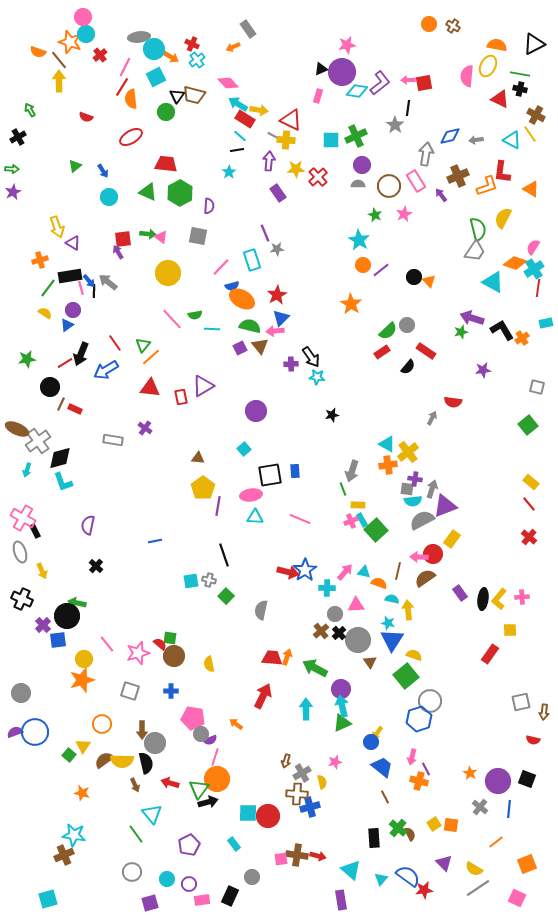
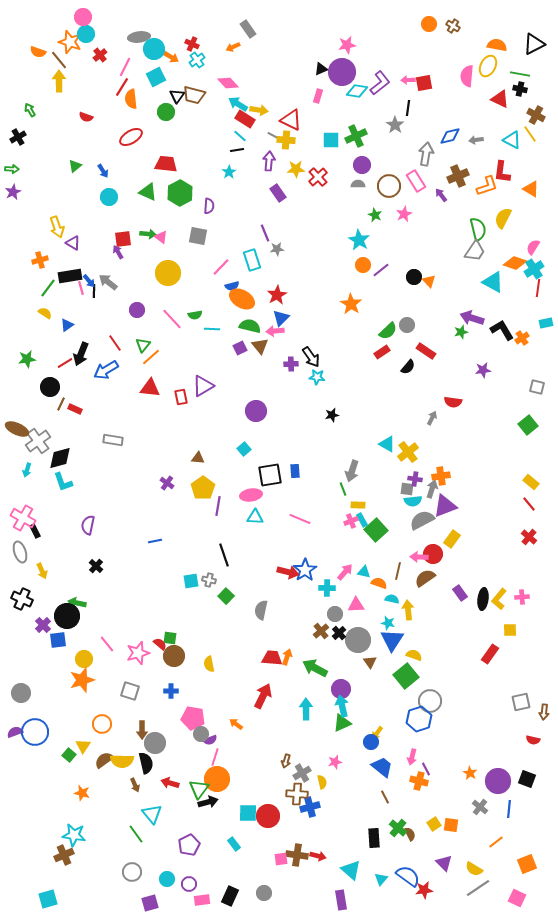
purple circle at (73, 310): moved 64 px right
purple cross at (145, 428): moved 22 px right, 55 px down
orange cross at (388, 465): moved 53 px right, 11 px down
gray circle at (252, 877): moved 12 px right, 16 px down
